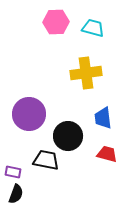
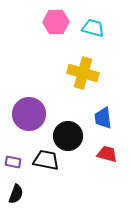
yellow cross: moved 3 px left; rotated 24 degrees clockwise
purple rectangle: moved 10 px up
